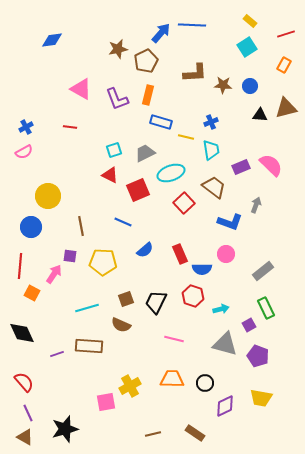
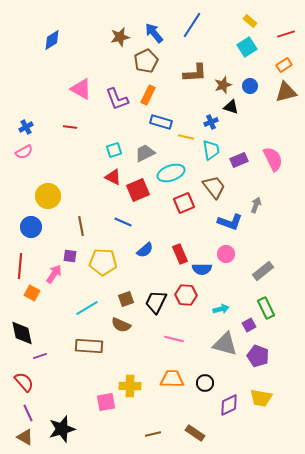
blue line at (192, 25): rotated 60 degrees counterclockwise
blue arrow at (161, 33): moved 7 px left; rotated 80 degrees counterclockwise
blue diamond at (52, 40): rotated 25 degrees counterclockwise
brown star at (118, 49): moved 2 px right, 12 px up
orange rectangle at (284, 65): rotated 28 degrees clockwise
brown star at (223, 85): rotated 24 degrees counterclockwise
orange rectangle at (148, 95): rotated 12 degrees clockwise
brown triangle at (286, 108): moved 16 px up
black triangle at (260, 115): moved 29 px left, 8 px up; rotated 14 degrees clockwise
pink semicircle at (271, 165): moved 2 px right, 6 px up; rotated 20 degrees clockwise
purple rectangle at (241, 167): moved 2 px left, 7 px up
red triangle at (110, 175): moved 3 px right, 2 px down
brown trapezoid at (214, 187): rotated 15 degrees clockwise
red square at (184, 203): rotated 20 degrees clockwise
red hexagon at (193, 296): moved 7 px left, 1 px up; rotated 15 degrees counterclockwise
cyan line at (87, 308): rotated 15 degrees counterclockwise
black diamond at (22, 333): rotated 12 degrees clockwise
purple line at (57, 354): moved 17 px left, 2 px down
yellow cross at (130, 386): rotated 30 degrees clockwise
purple diamond at (225, 406): moved 4 px right, 1 px up
black star at (65, 429): moved 3 px left
